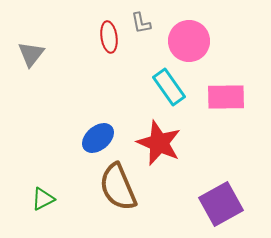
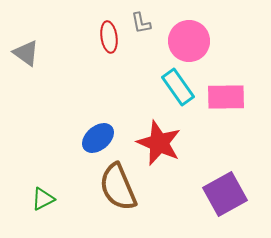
gray triangle: moved 5 px left, 1 px up; rotated 32 degrees counterclockwise
cyan rectangle: moved 9 px right
purple square: moved 4 px right, 10 px up
